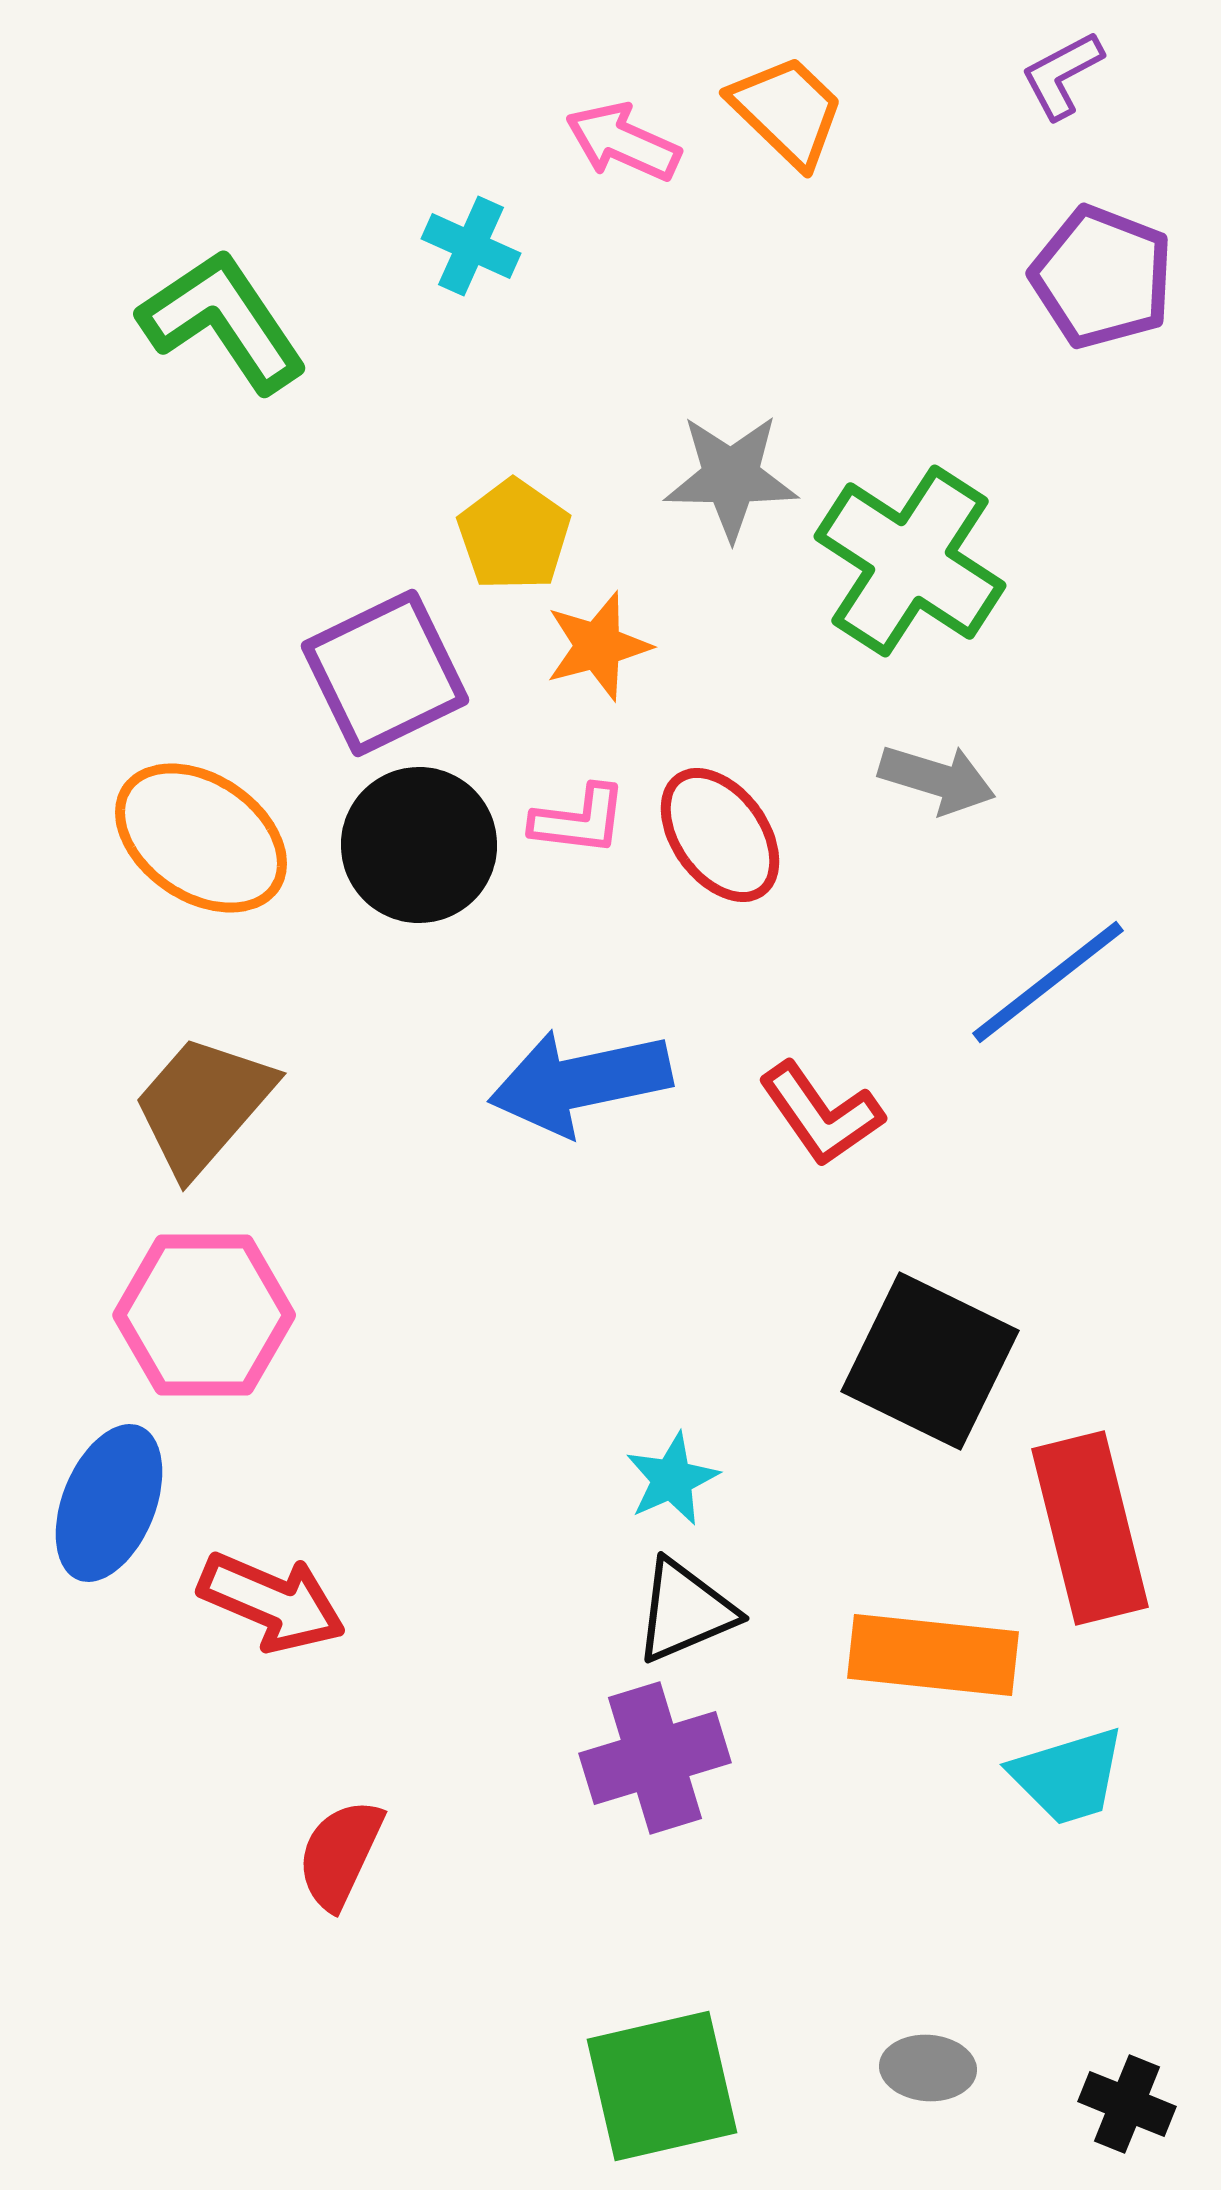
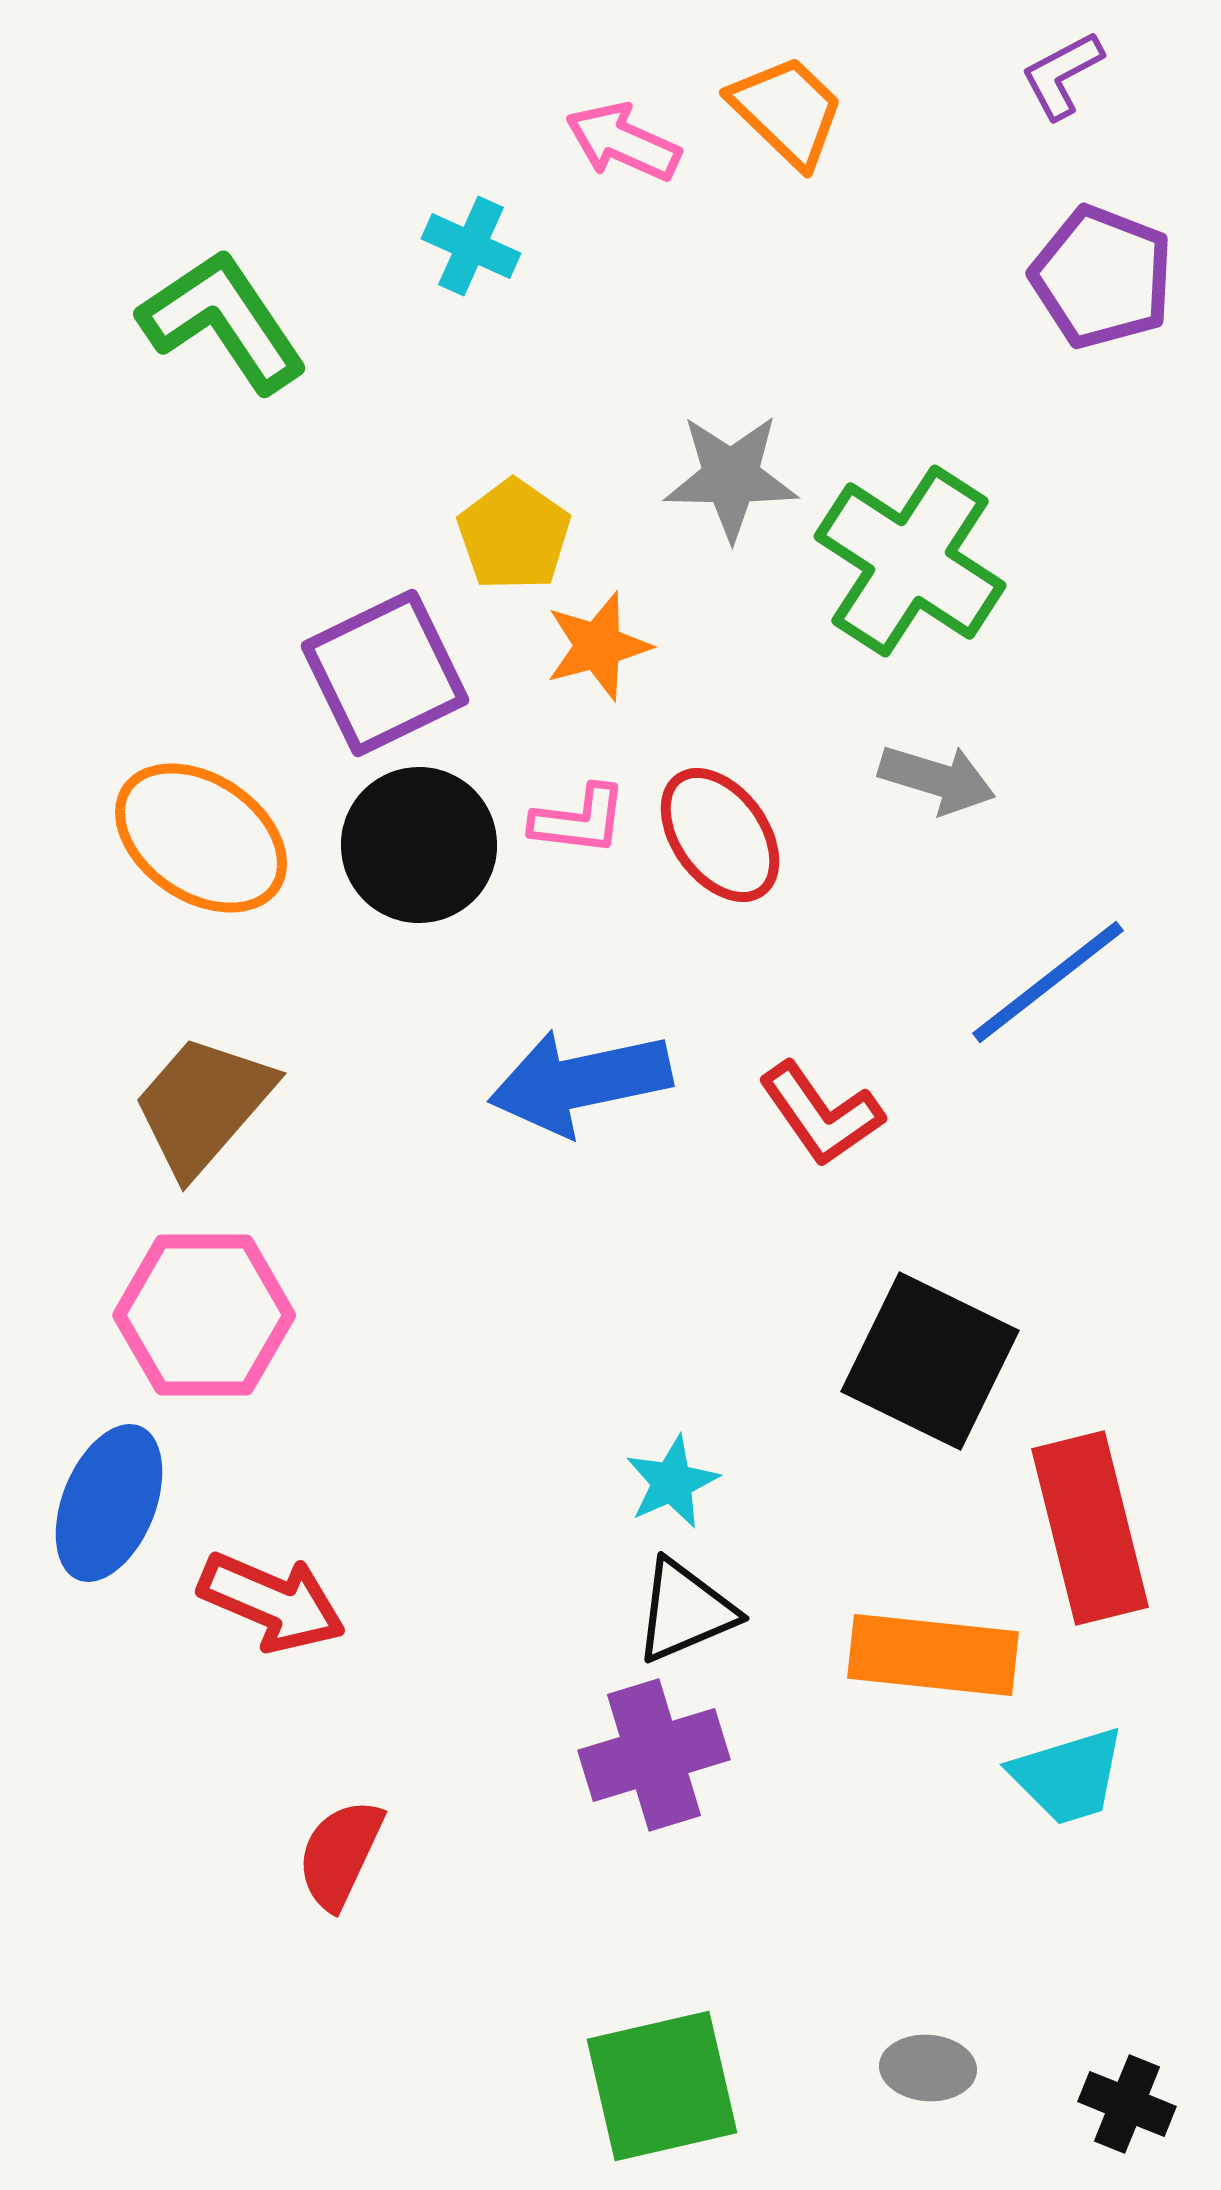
cyan star: moved 3 px down
purple cross: moved 1 px left, 3 px up
